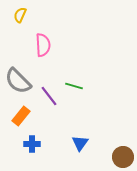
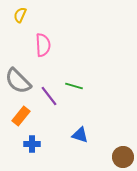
blue triangle: moved 8 px up; rotated 48 degrees counterclockwise
